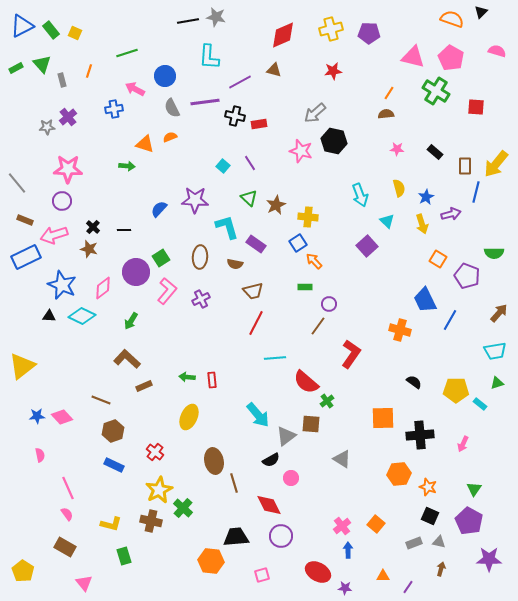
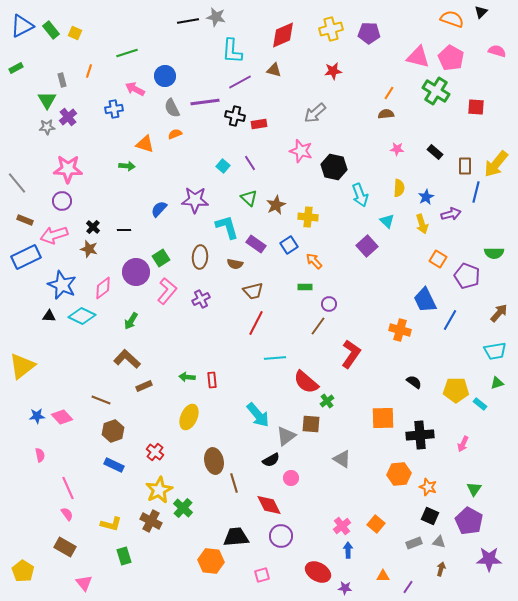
cyan L-shape at (209, 57): moved 23 px right, 6 px up
pink triangle at (413, 57): moved 5 px right
green triangle at (42, 64): moved 5 px right, 36 px down; rotated 12 degrees clockwise
orange semicircle at (170, 137): moved 5 px right, 3 px up
black hexagon at (334, 141): moved 26 px down
yellow semicircle at (399, 188): rotated 18 degrees clockwise
blue square at (298, 243): moved 9 px left, 2 px down
brown cross at (151, 521): rotated 15 degrees clockwise
